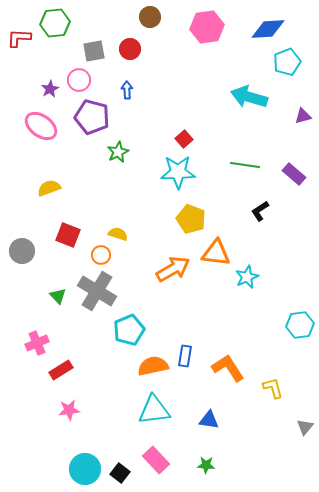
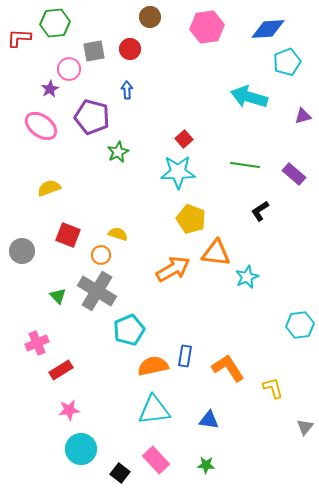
pink circle at (79, 80): moved 10 px left, 11 px up
cyan circle at (85, 469): moved 4 px left, 20 px up
